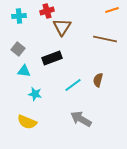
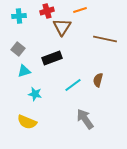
orange line: moved 32 px left
cyan triangle: rotated 24 degrees counterclockwise
gray arrow: moved 4 px right; rotated 25 degrees clockwise
